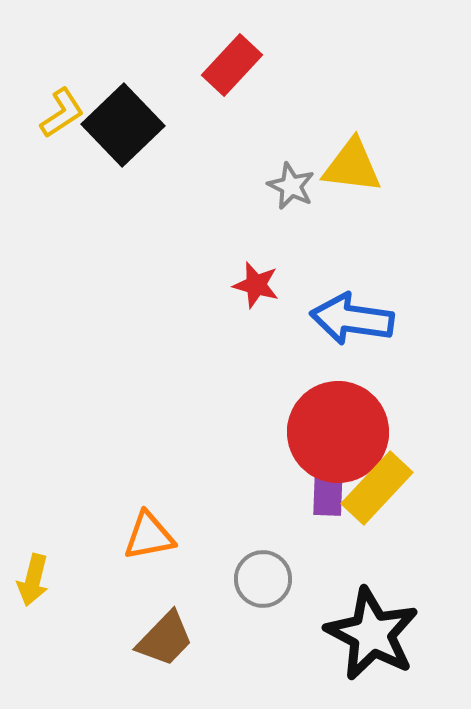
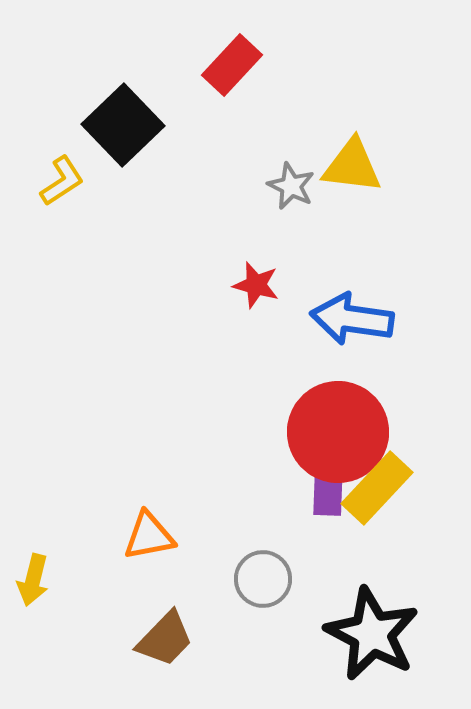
yellow L-shape: moved 68 px down
